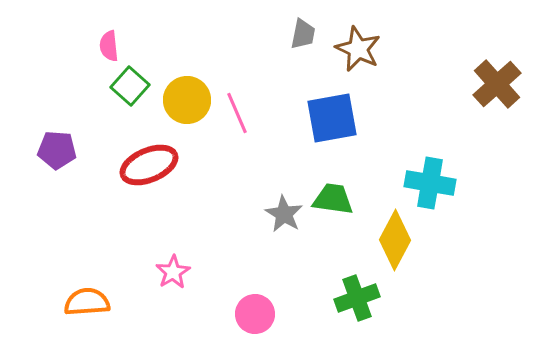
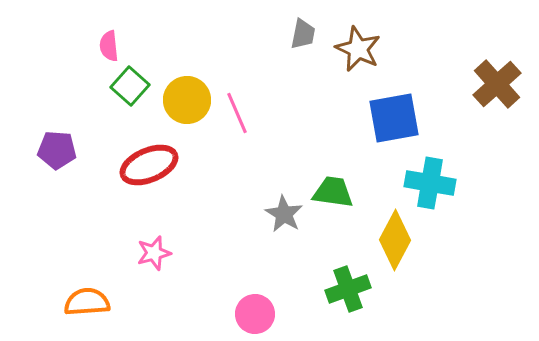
blue square: moved 62 px right
green trapezoid: moved 7 px up
pink star: moved 19 px left, 19 px up; rotated 16 degrees clockwise
green cross: moved 9 px left, 9 px up
